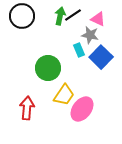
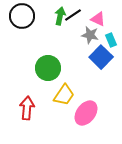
cyan rectangle: moved 32 px right, 10 px up
pink ellipse: moved 4 px right, 4 px down
